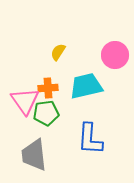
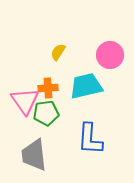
pink circle: moved 5 px left
